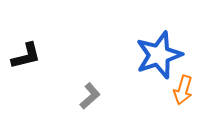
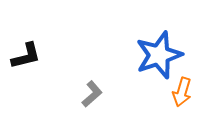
orange arrow: moved 1 px left, 2 px down
gray L-shape: moved 2 px right, 2 px up
